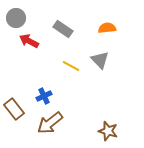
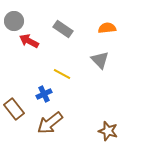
gray circle: moved 2 px left, 3 px down
yellow line: moved 9 px left, 8 px down
blue cross: moved 2 px up
